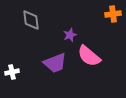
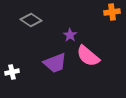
orange cross: moved 1 px left, 2 px up
gray diamond: rotated 50 degrees counterclockwise
purple star: rotated 16 degrees counterclockwise
pink semicircle: moved 1 px left
